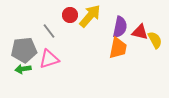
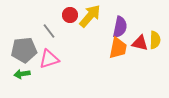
red triangle: moved 11 px down
yellow semicircle: rotated 30 degrees clockwise
green arrow: moved 1 px left, 5 px down
